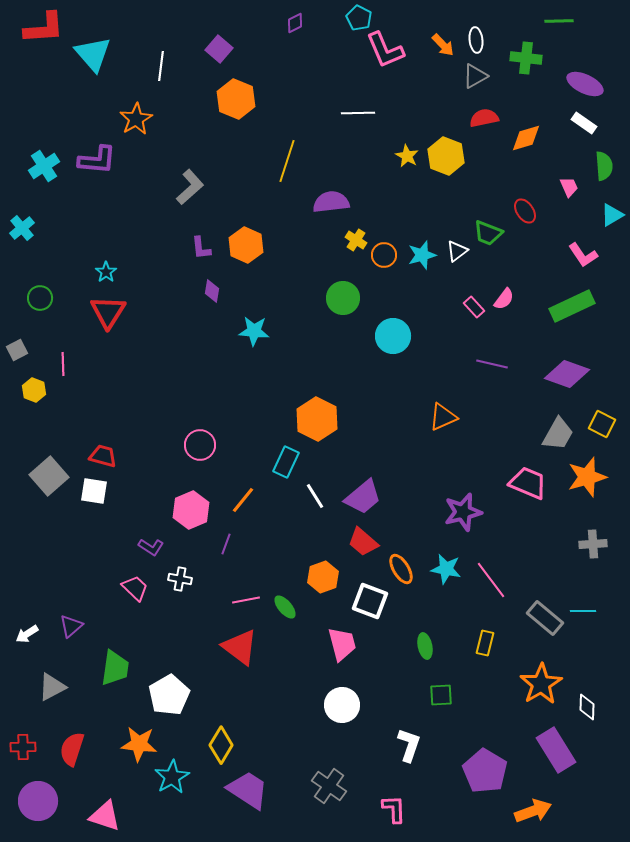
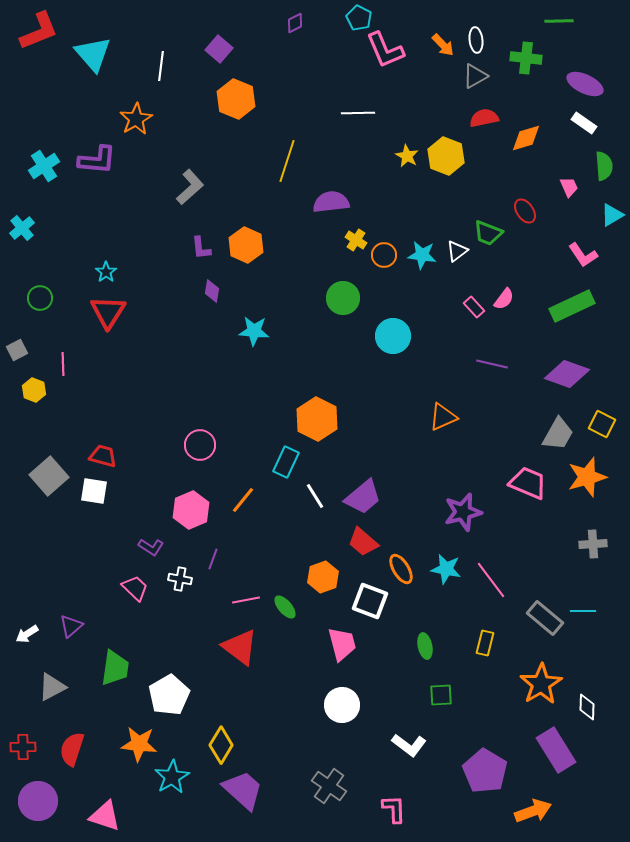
red L-shape at (44, 28): moved 5 px left, 3 px down; rotated 18 degrees counterclockwise
cyan star at (422, 255): rotated 24 degrees clockwise
purple line at (226, 544): moved 13 px left, 15 px down
white L-shape at (409, 745): rotated 108 degrees clockwise
purple trapezoid at (248, 790): moved 5 px left; rotated 9 degrees clockwise
